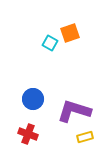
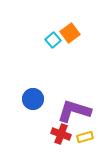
orange square: rotated 18 degrees counterclockwise
cyan square: moved 3 px right, 3 px up; rotated 21 degrees clockwise
red cross: moved 33 px right
